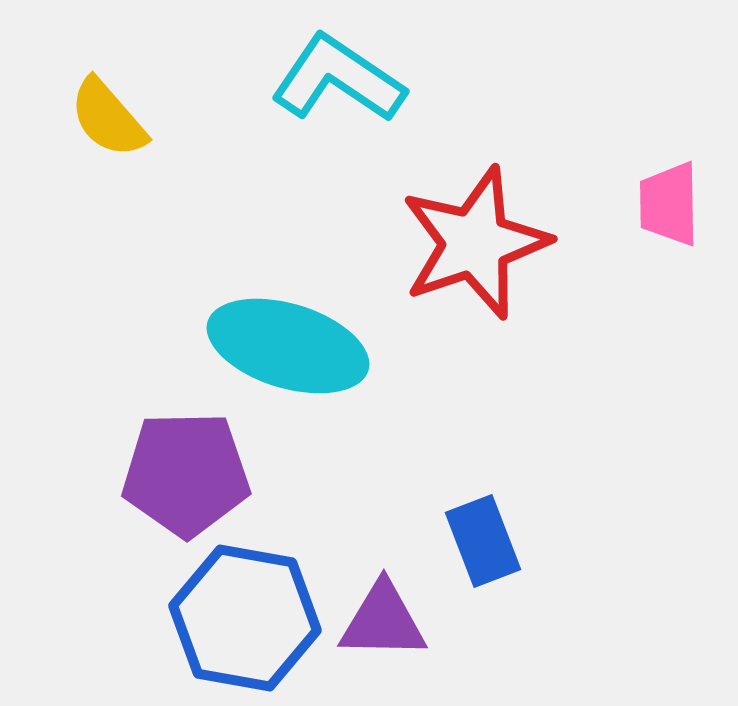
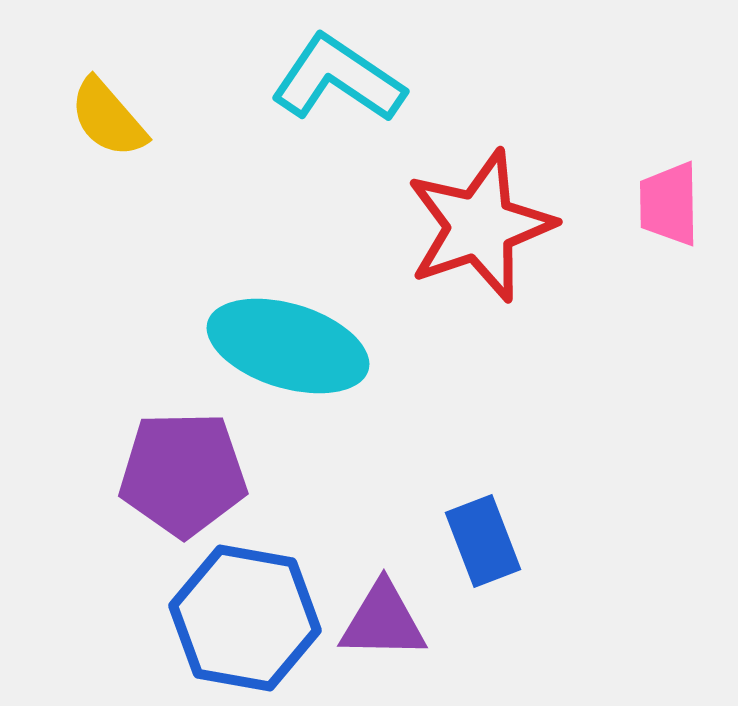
red star: moved 5 px right, 17 px up
purple pentagon: moved 3 px left
